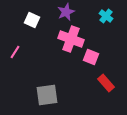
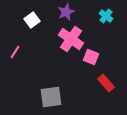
white square: rotated 28 degrees clockwise
pink cross: rotated 15 degrees clockwise
gray square: moved 4 px right, 2 px down
